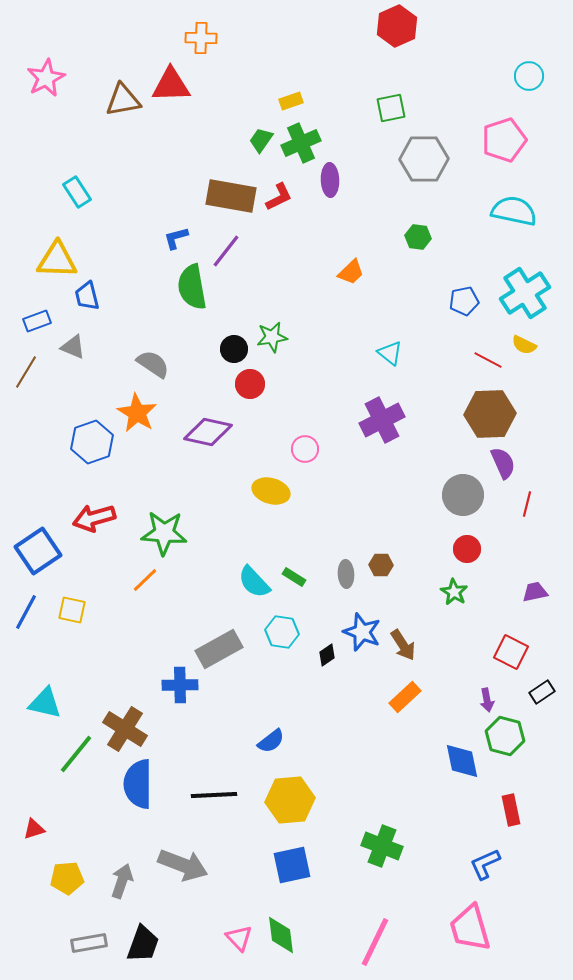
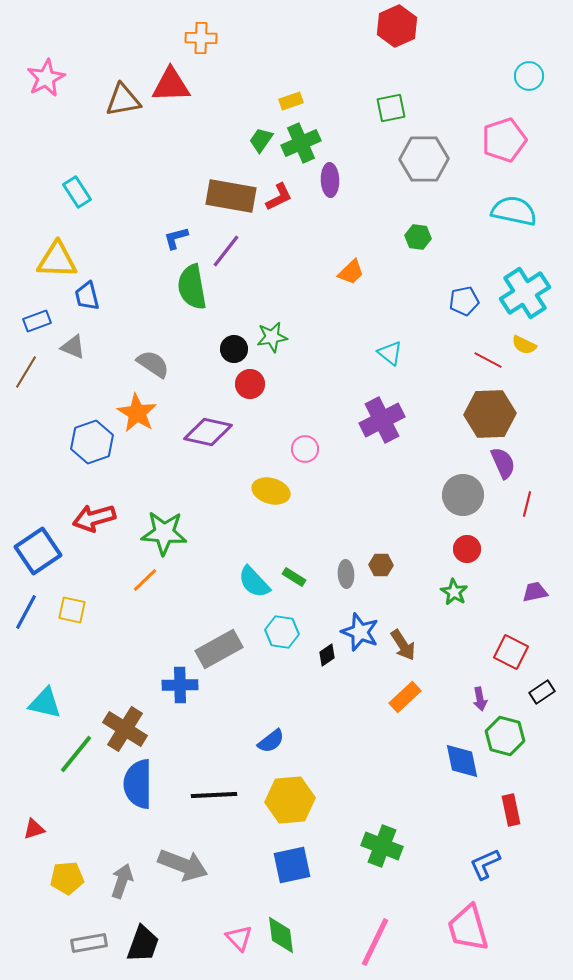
blue star at (362, 632): moved 2 px left
purple arrow at (487, 700): moved 7 px left, 1 px up
pink trapezoid at (470, 928): moved 2 px left
